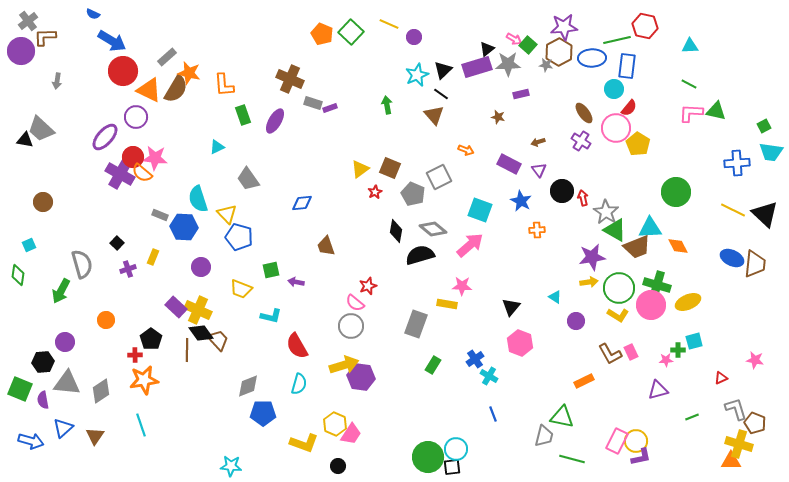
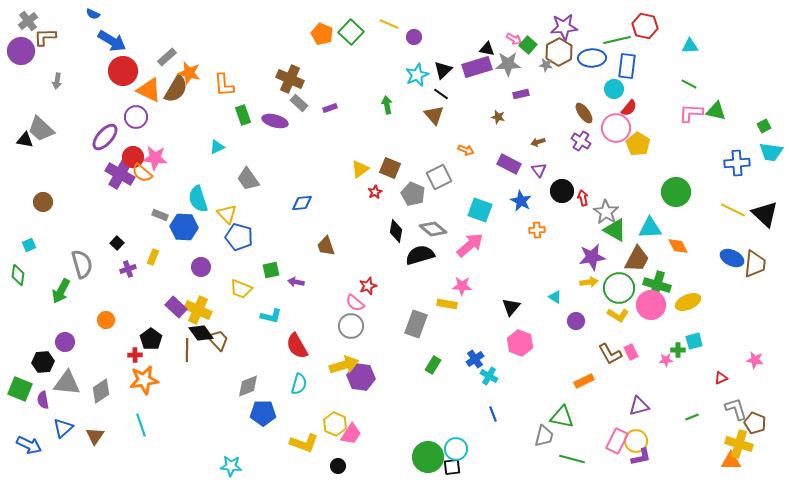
black triangle at (487, 49): rotated 49 degrees clockwise
gray rectangle at (313, 103): moved 14 px left; rotated 24 degrees clockwise
purple ellipse at (275, 121): rotated 75 degrees clockwise
brown trapezoid at (637, 247): moved 12 px down; rotated 40 degrees counterclockwise
purple triangle at (658, 390): moved 19 px left, 16 px down
blue arrow at (31, 441): moved 2 px left, 4 px down; rotated 10 degrees clockwise
